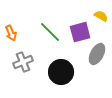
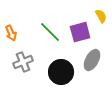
yellow semicircle: rotated 32 degrees clockwise
gray ellipse: moved 5 px left, 6 px down
